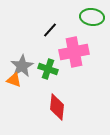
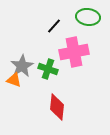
green ellipse: moved 4 px left
black line: moved 4 px right, 4 px up
